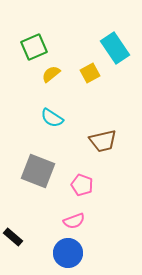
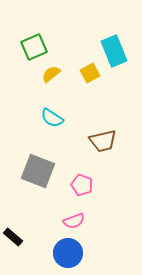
cyan rectangle: moved 1 px left, 3 px down; rotated 12 degrees clockwise
